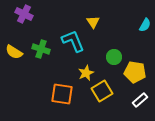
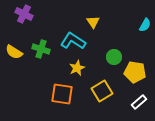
cyan L-shape: rotated 35 degrees counterclockwise
yellow star: moved 9 px left, 5 px up
white rectangle: moved 1 px left, 2 px down
